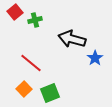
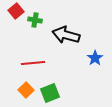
red square: moved 1 px right, 1 px up
green cross: rotated 24 degrees clockwise
black arrow: moved 6 px left, 4 px up
red line: moved 2 px right; rotated 45 degrees counterclockwise
orange square: moved 2 px right, 1 px down
